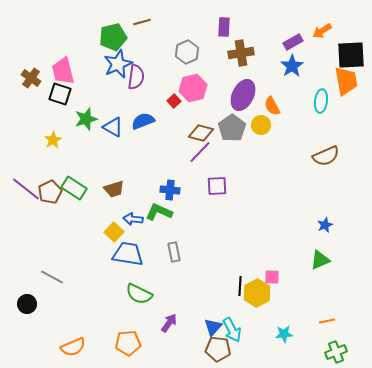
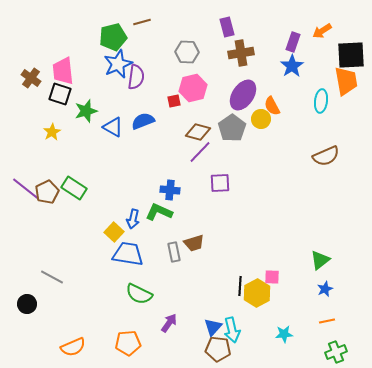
purple rectangle at (224, 27): moved 3 px right; rotated 18 degrees counterclockwise
purple rectangle at (293, 42): rotated 42 degrees counterclockwise
gray hexagon at (187, 52): rotated 25 degrees clockwise
pink trapezoid at (63, 71): rotated 8 degrees clockwise
purple ellipse at (243, 95): rotated 8 degrees clockwise
red square at (174, 101): rotated 32 degrees clockwise
green star at (86, 119): moved 8 px up
yellow circle at (261, 125): moved 6 px up
brown diamond at (201, 133): moved 3 px left, 1 px up
yellow star at (53, 140): moved 1 px left, 8 px up
purple square at (217, 186): moved 3 px right, 3 px up
brown trapezoid at (114, 189): moved 80 px right, 54 px down
brown pentagon at (50, 192): moved 3 px left
blue arrow at (133, 219): rotated 84 degrees counterclockwise
blue star at (325, 225): moved 64 px down
green triangle at (320, 260): rotated 15 degrees counterclockwise
cyan arrow at (232, 330): rotated 15 degrees clockwise
